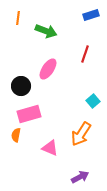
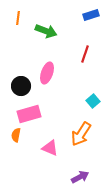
pink ellipse: moved 1 px left, 4 px down; rotated 15 degrees counterclockwise
